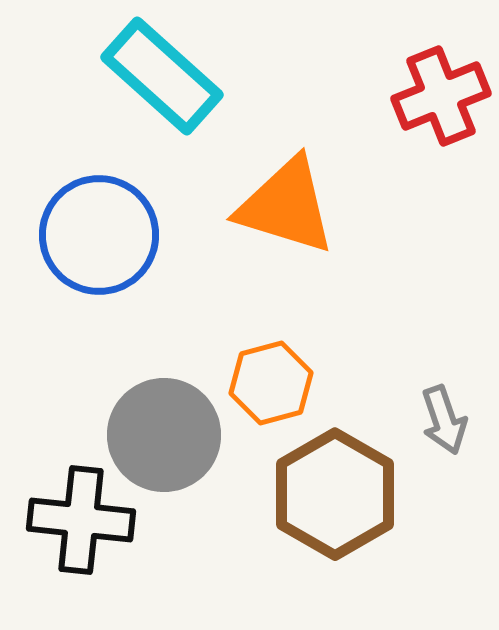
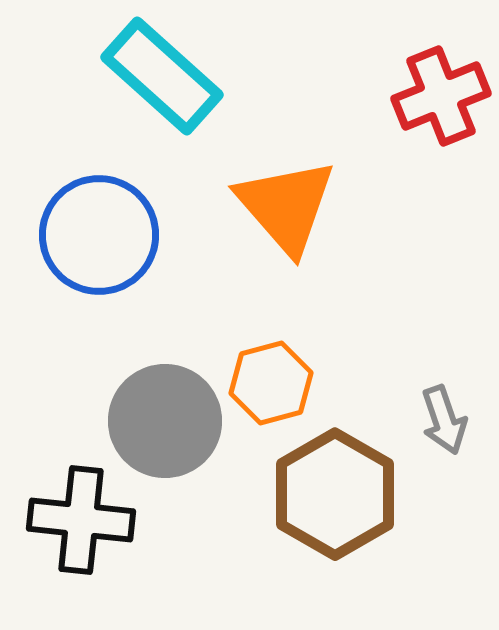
orange triangle: rotated 32 degrees clockwise
gray circle: moved 1 px right, 14 px up
